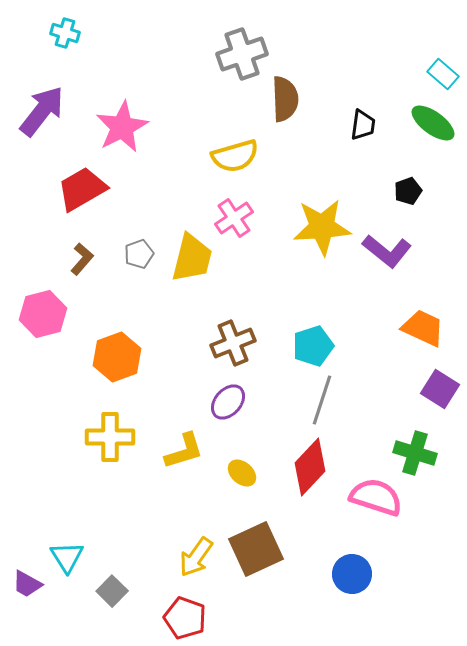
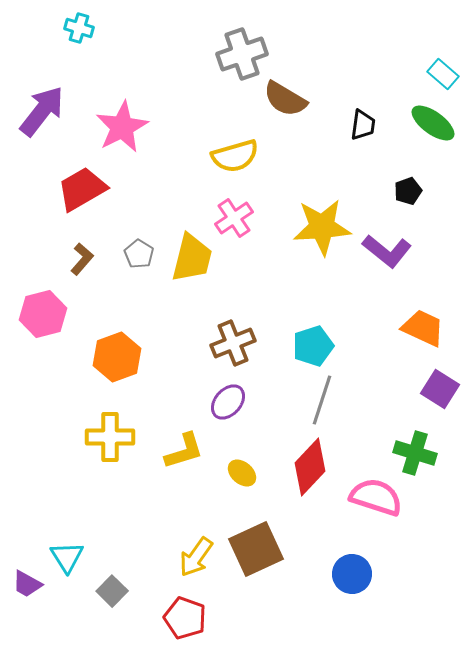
cyan cross: moved 14 px right, 5 px up
brown semicircle: rotated 123 degrees clockwise
gray pentagon: rotated 20 degrees counterclockwise
